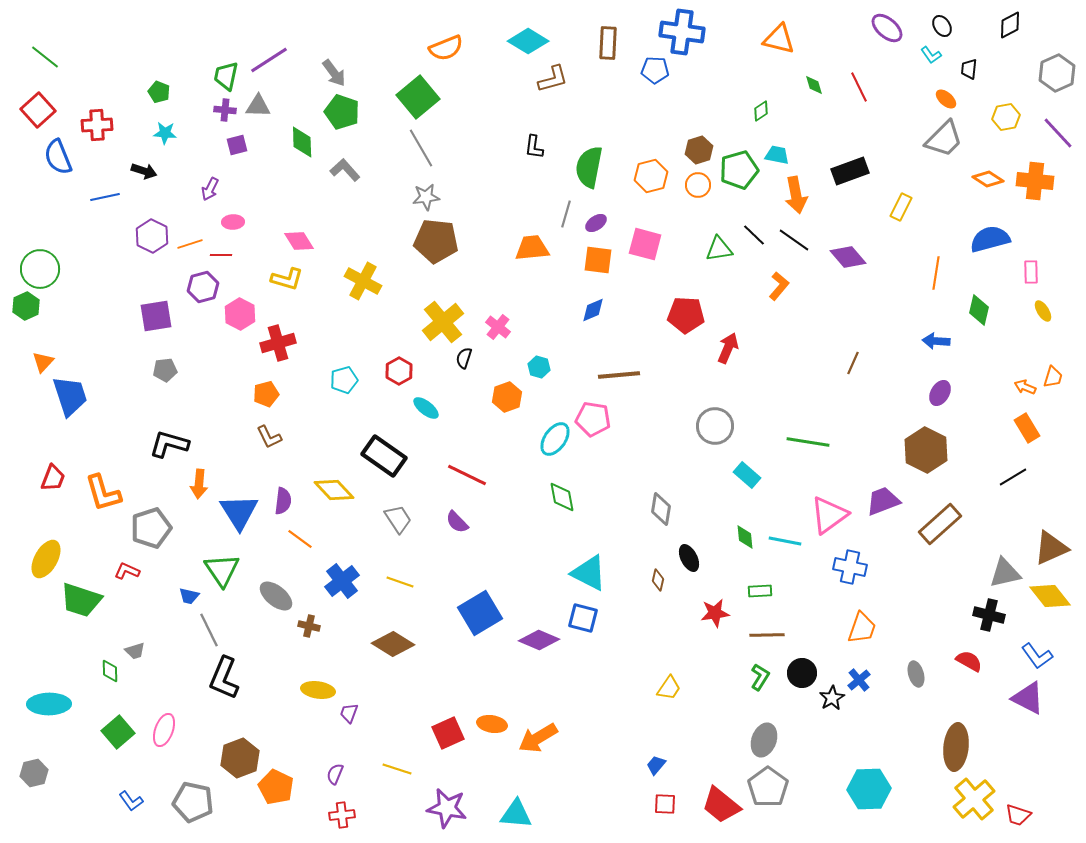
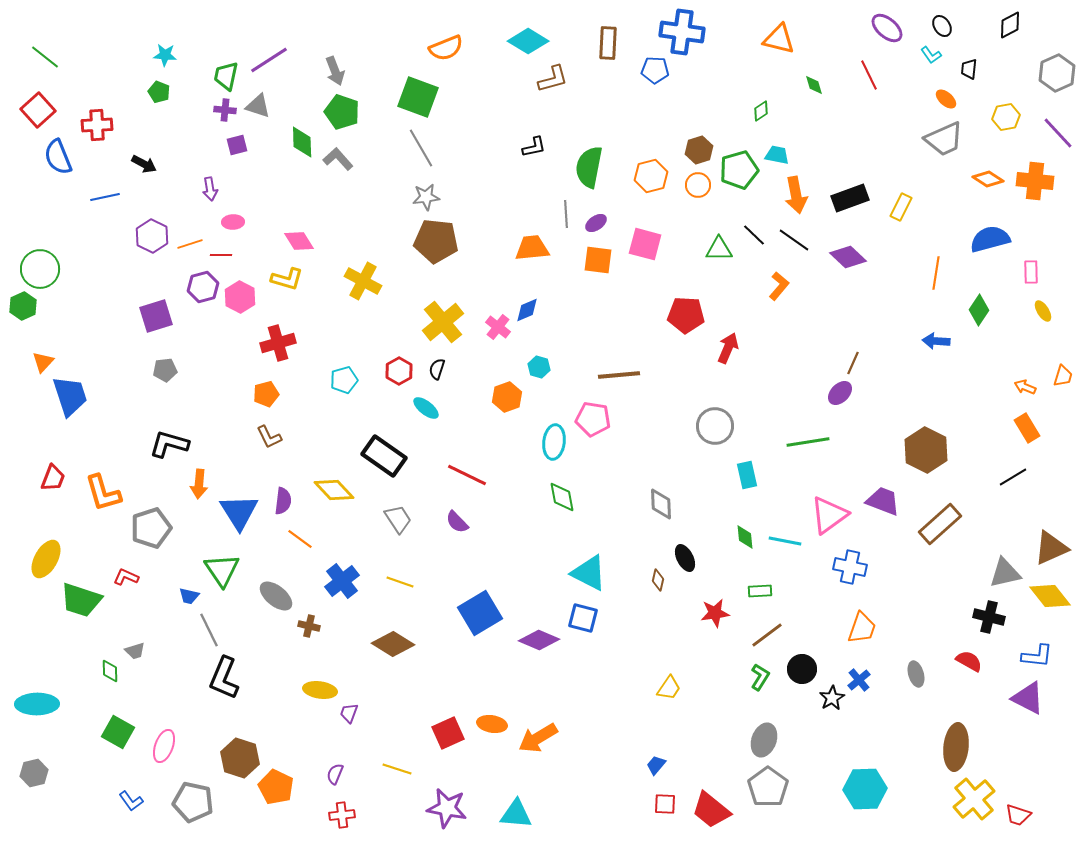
gray arrow at (334, 73): moved 1 px right, 2 px up; rotated 16 degrees clockwise
red line at (859, 87): moved 10 px right, 12 px up
green square at (418, 97): rotated 30 degrees counterclockwise
gray triangle at (258, 106): rotated 16 degrees clockwise
cyan star at (165, 133): moved 78 px up
gray trapezoid at (944, 139): rotated 21 degrees clockwise
black L-shape at (534, 147): rotated 110 degrees counterclockwise
gray L-shape at (345, 170): moved 7 px left, 11 px up
black arrow at (144, 171): moved 7 px up; rotated 10 degrees clockwise
black rectangle at (850, 171): moved 27 px down
purple arrow at (210, 189): rotated 35 degrees counterclockwise
gray line at (566, 214): rotated 20 degrees counterclockwise
green triangle at (719, 249): rotated 8 degrees clockwise
purple diamond at (848, 257): rotated 6 degrees counterclockwise
green hexagon at (26, 306): moved 3 px left
blue diamond at (593, 310): moved 66 px left
green diamond at (979, 310): rotated 20 degrees clockwise
pink hexagon at (240, 314): moved 17 px up
purple square at (156, 316): rotated 8 degrees counterclockwise
black semicircle at (464, 358): moved 27 px left, 11 px down
orange trapezoid at (1053, 377): moved 10 px right, 1 px up
purple ellipse at (940, 393): moved 100 px left; rotated 15 degrees clockwise
cyan ellipse at (555, 439): moved 1 px left, 3 px down; rotated 28 degrees counterclockwise
green line at (808, 442): rotated 18 degrees counterclockwise
cyan rectangle at (747, 475): rotated 36 degrees clockwise
purple trapezoid at (883, 501): rotated 42 degrees clockwise
gray diamond at (661, 509): moved 5 px up; rotated 12 degrees counterclockwise
black ellipse at (689, 558): moved 4 px left
red L-shape at (127, 571): moved 1 px left, 6 px down
black cross at (989, 615): moved 2 px down
brown line at (767, 635): rotated 36 degrees counterclockwise
blue L-shape at (1037, 656): rotated 48 degrees counterclockwise
black circle at (802, 673): moved 4 px up
yellow ellipse at (318, 690): moved 2 px right
cyan ellipse at (49, 704): moved 12 px left
pink ellipse at (164, 730): moved 16 px down
green square at (118, 732): rotated 20 degrees counterclockwise
brown hexagon at (240, 758): rotated 21 degrees counterclockwise
cyan hexagon at (869, 789): moved 4 px left
red trapezoid at (721, 805): moved 10 px left, 5 px down
